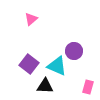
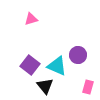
pink triangle: rotated 24 degrees clockwise
purple circle: moved 4 px right, 4 px down
purple square: moved 1 px right, 1 px down
black triangle: rotated 48 degrees clockwise
